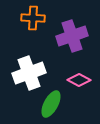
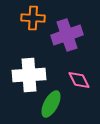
purple cross: moved 5 px left, 1 px up
white cross: moved 2 px down; rotated 16 degrees clockwise
pink diamond: rotated 35 degrees clockwise
